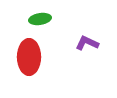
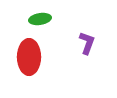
purple L-shape: rotated 85 degrees clockwise
